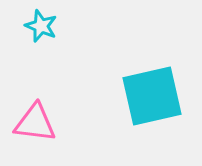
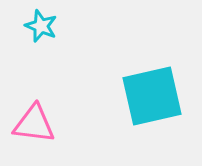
pink triangle: moved 1 px left, 1 px down
